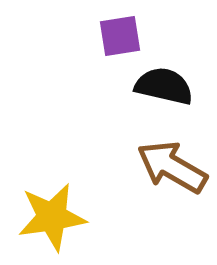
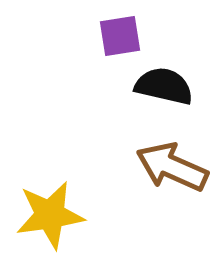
brown arrow: rotated 6 degrees counterclockwise
yellow star: moved 2 px left, 2 px up
